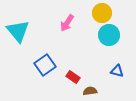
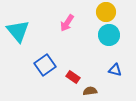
yellow circle: moved 4 px right, 1 px up
blue triangle: moved 2 px left, 1 px up
